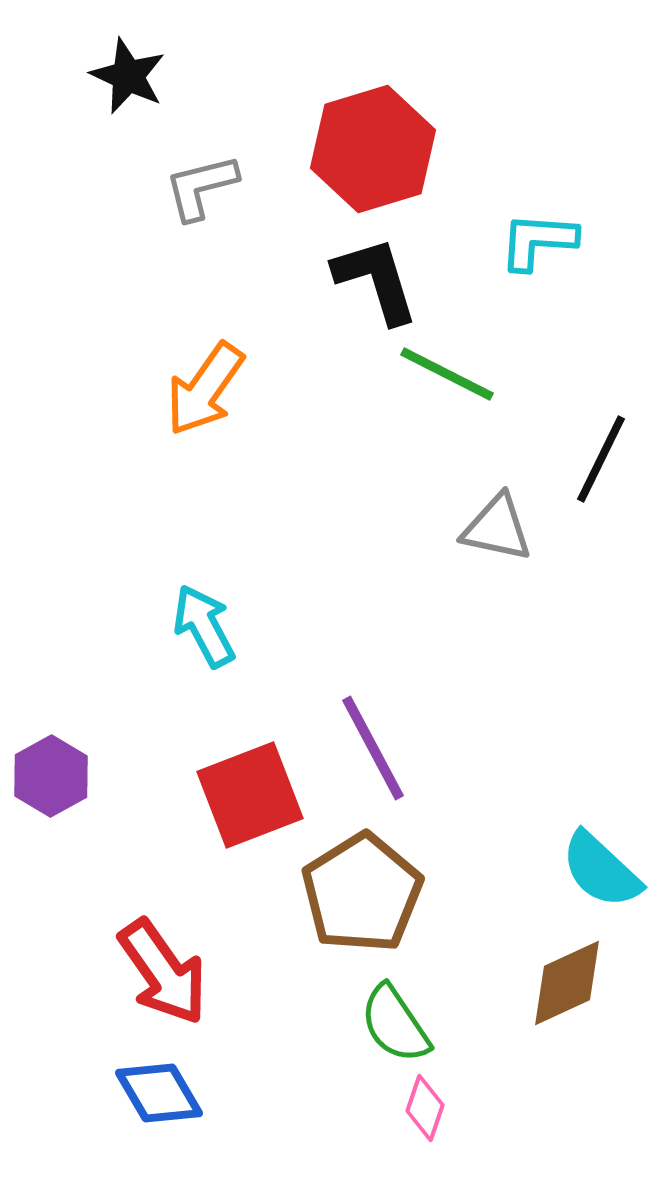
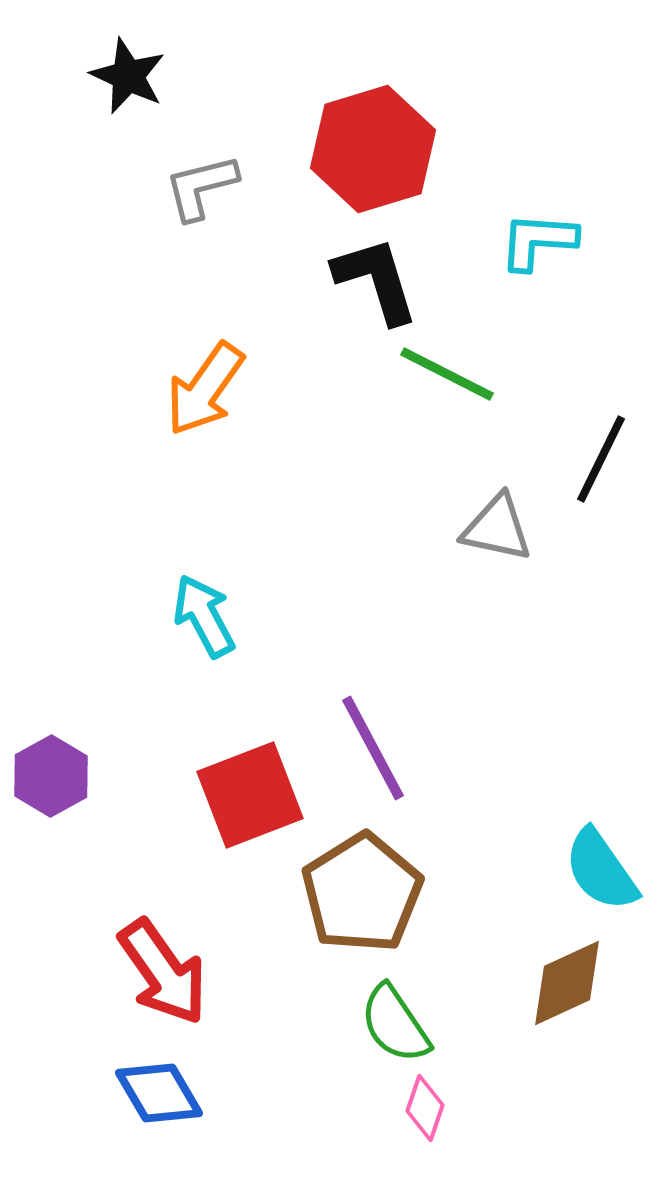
cyan arrow: moved 10 px up
cyan semicircle: rotated 12 degrees clockwise
